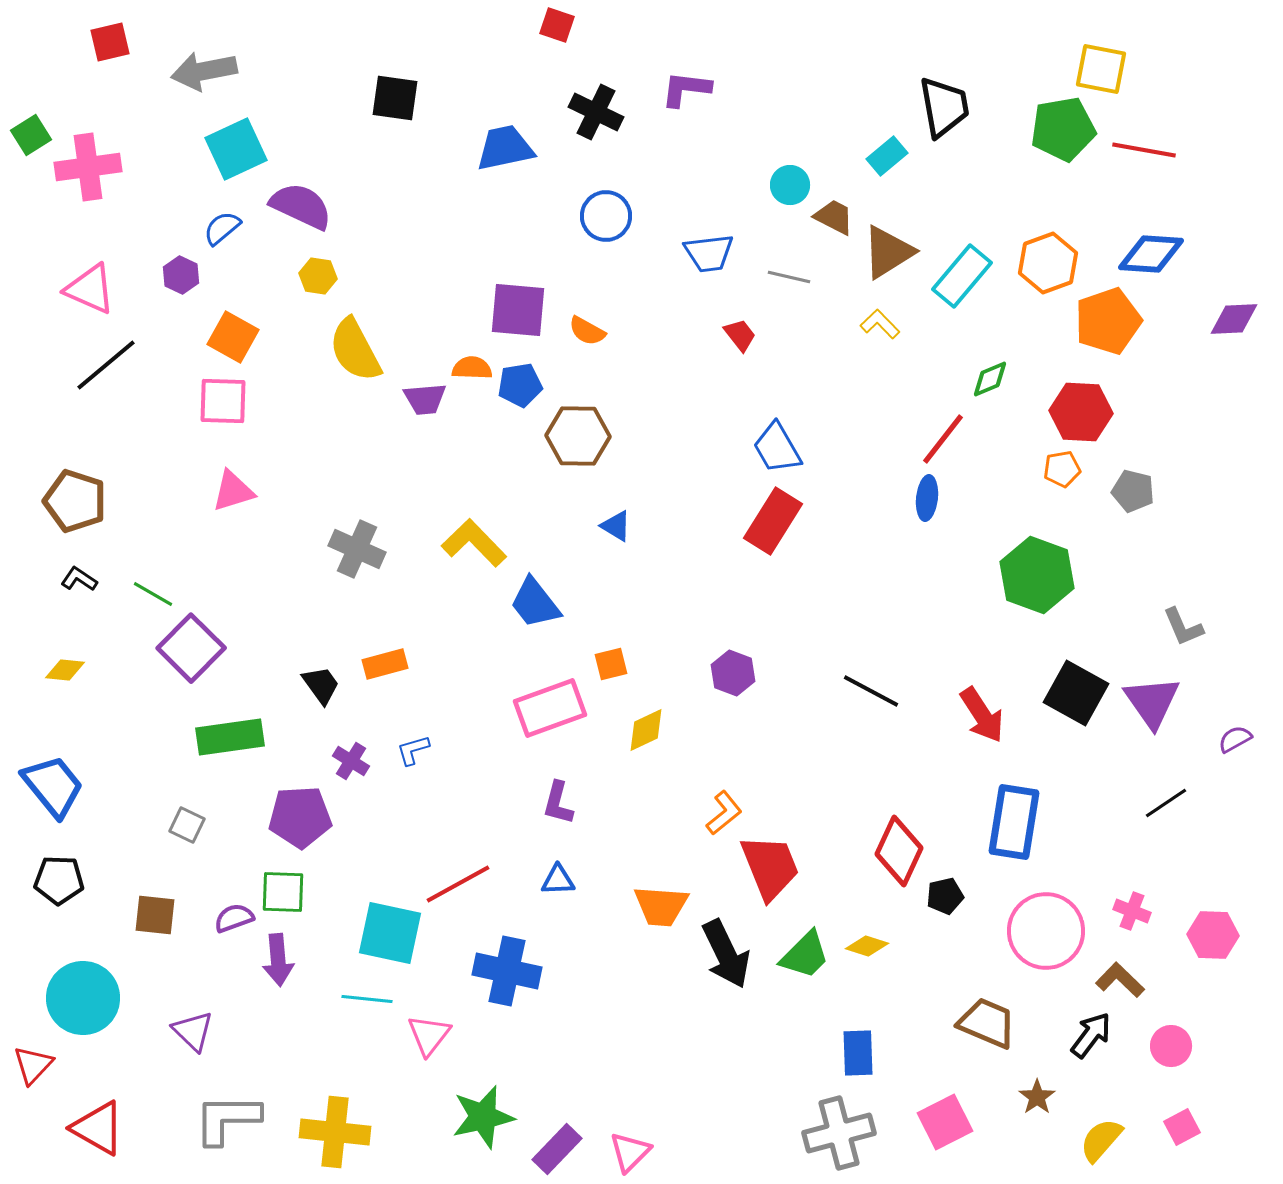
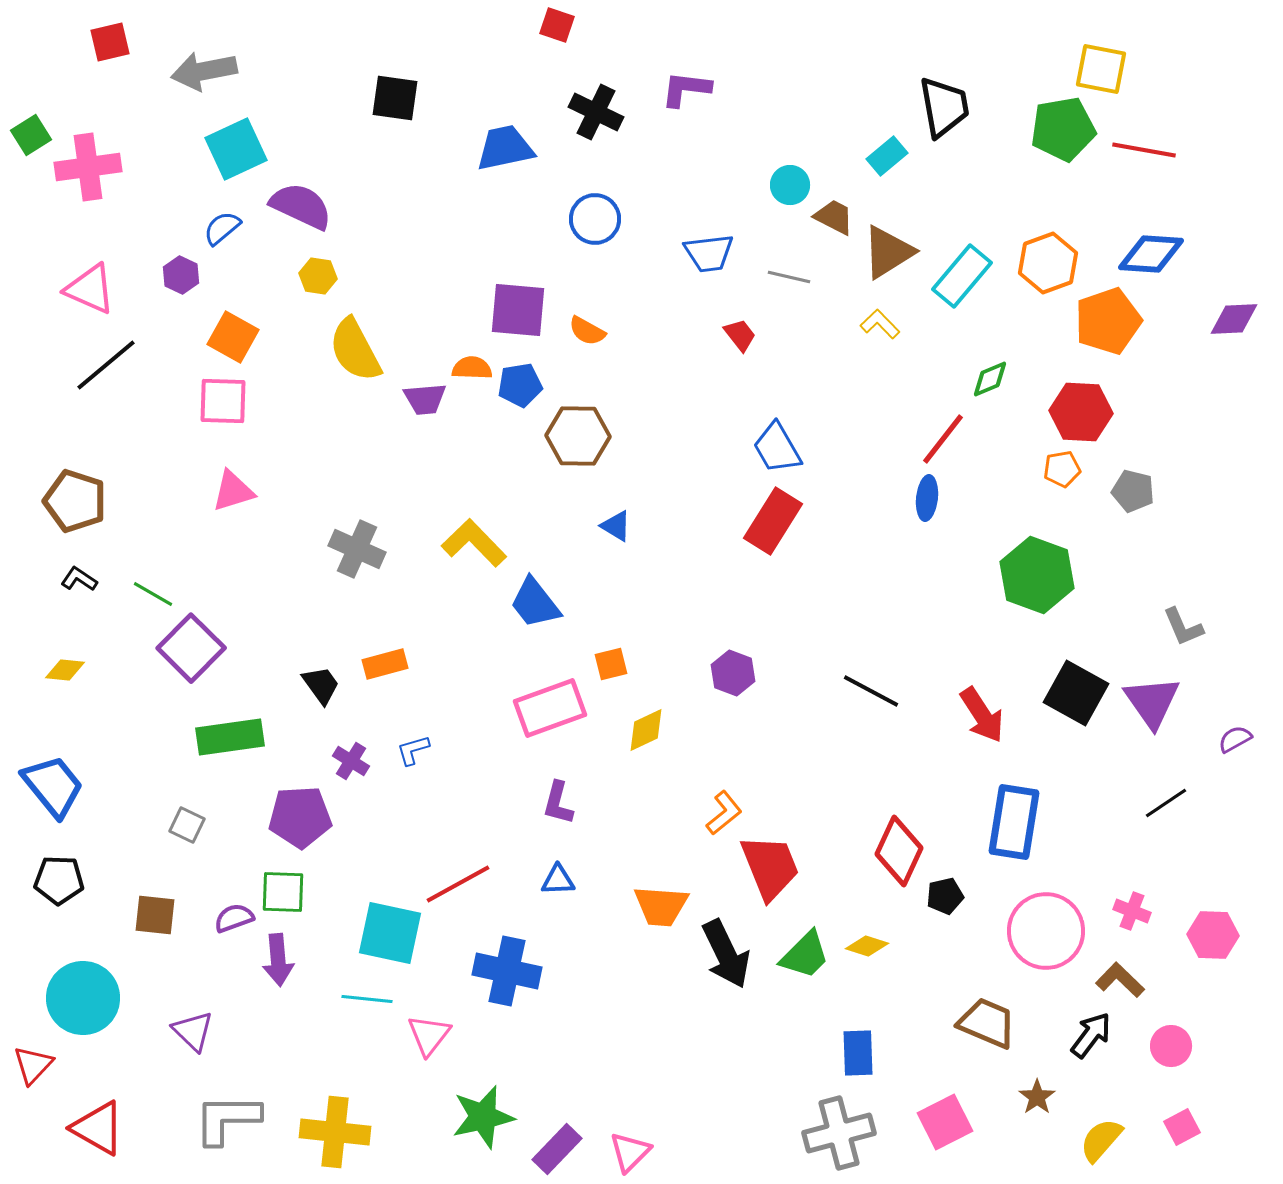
blue circle at (606, 216): moved 11 px left, 3 px down
